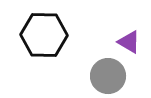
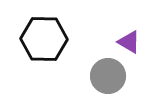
black hexagon: moved 4 px down
